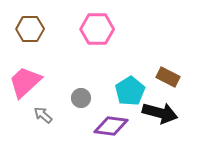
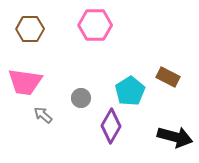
pink hexagon: moved 2 px left, 4 px up
pink trapezoid: rotated 129 degrees counterclockwise
black arrow: moved 15 px right, 24 px down
purple diamond: rotated 68 degrees counterclockwise
